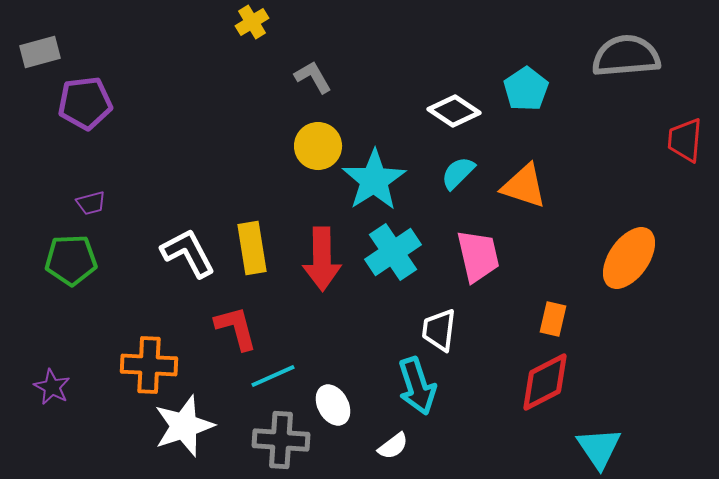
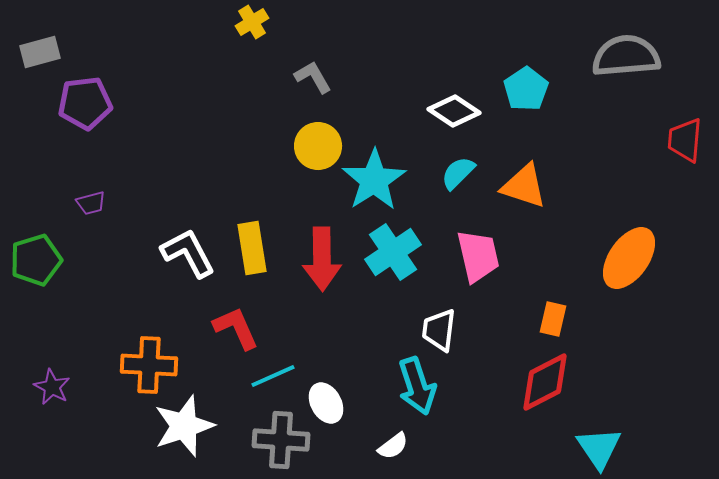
green pentagon: moved 35 px left; rotated 15 degrees counterclockwise
red L-shape: rotated 9 degrees counterclockwise
white ellipse: moved 7 px left, 2 px up
